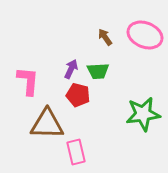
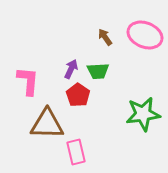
red pentagon: rotated 20 degrees clockwise
